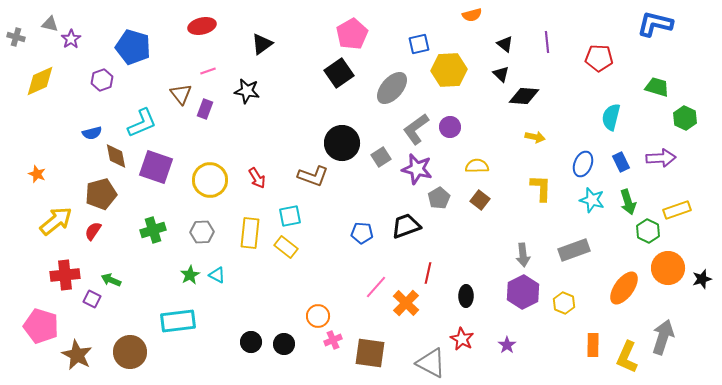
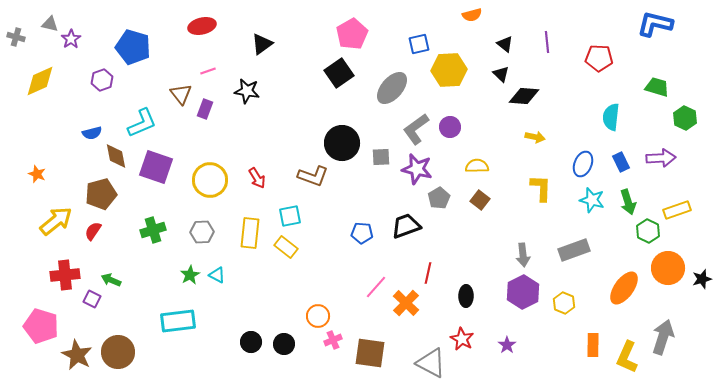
cyan semicircle at (611, 117): rotated 8 degrees counterclockwise
gray square at (381, 157): rotated 30 degrees clockwise
brown circle at (130, 352): moved 12 px left
